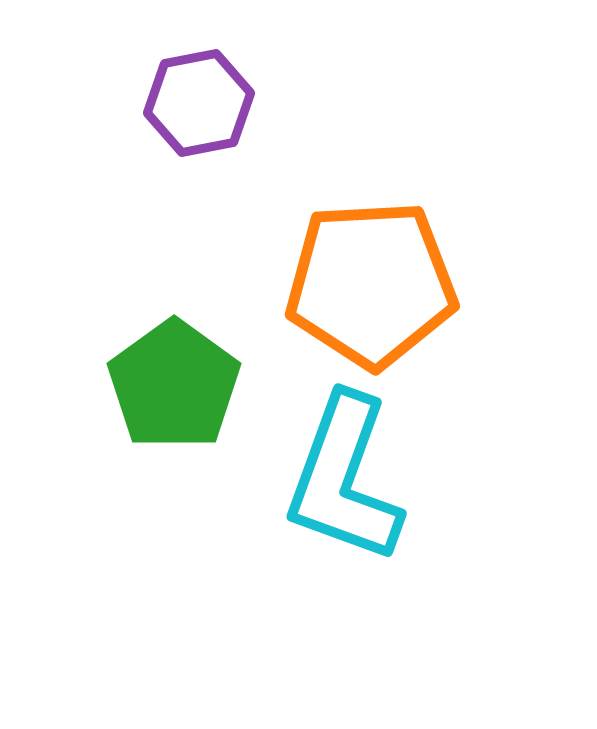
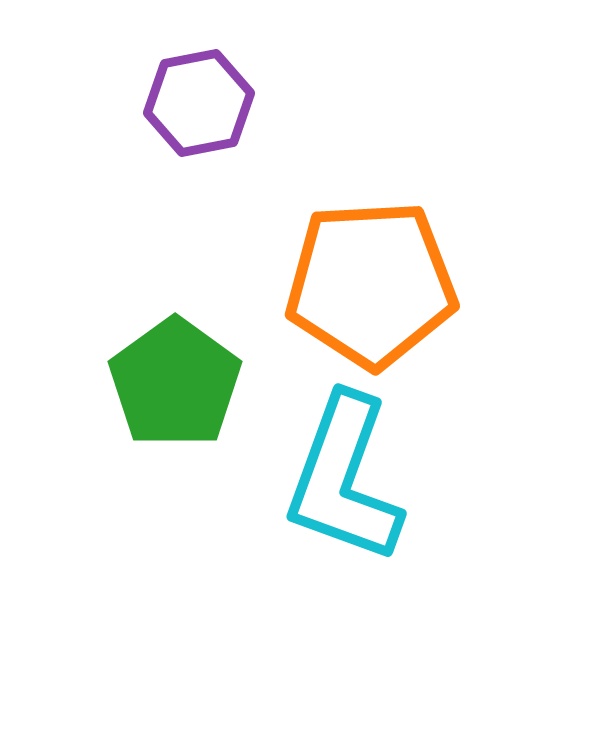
green pentagon: moved 1 px right, 2 px up
